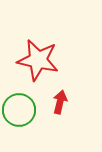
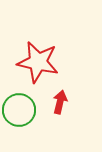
red star: moved 2 px down
